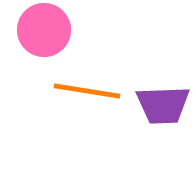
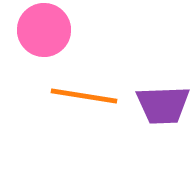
orange line: moved 3 px left, 5 px down
